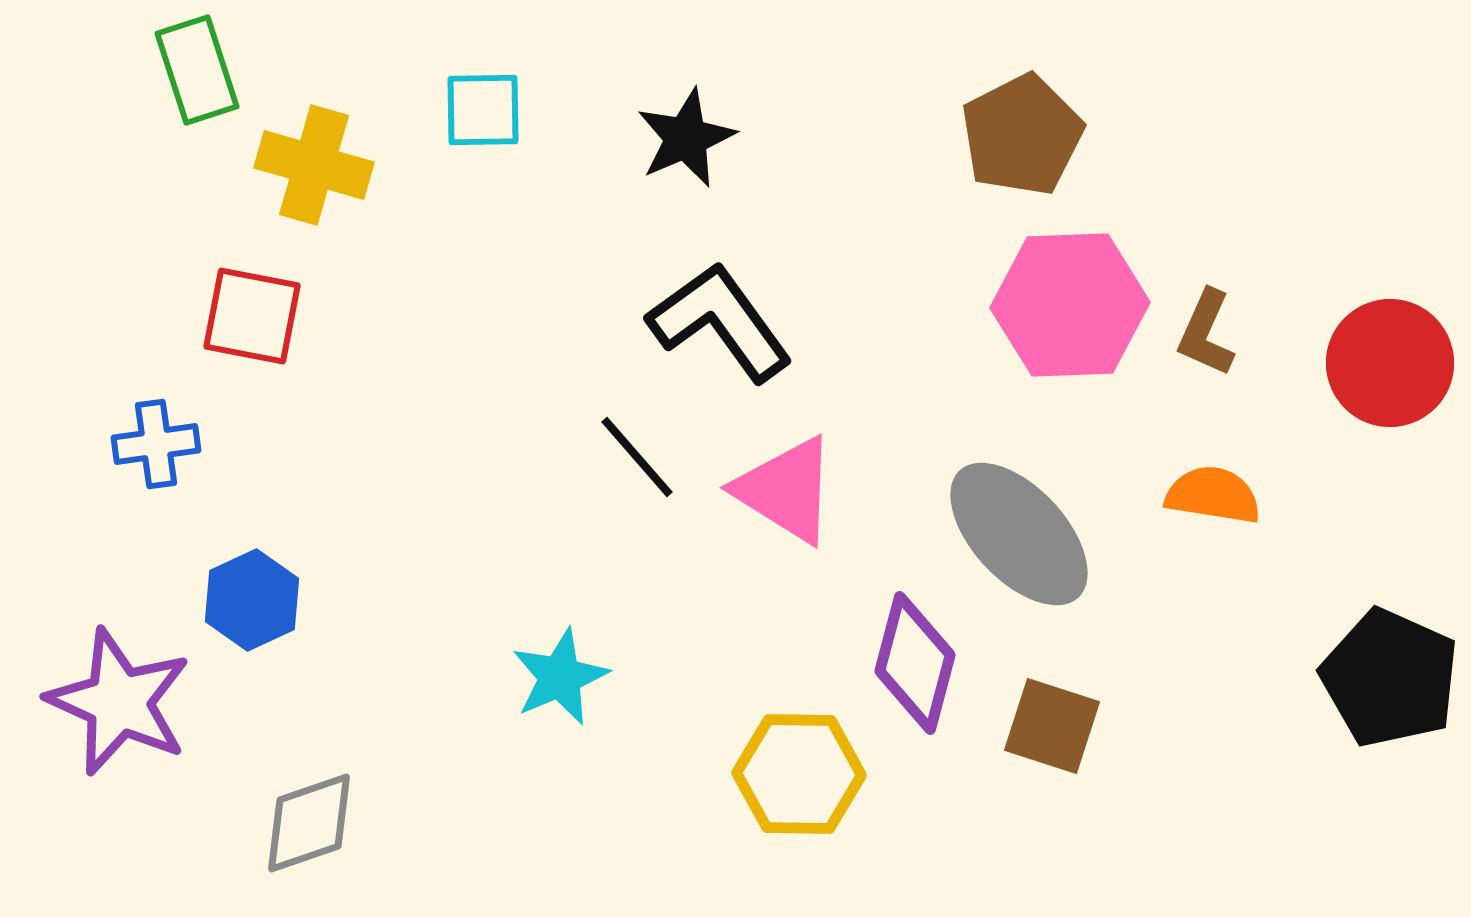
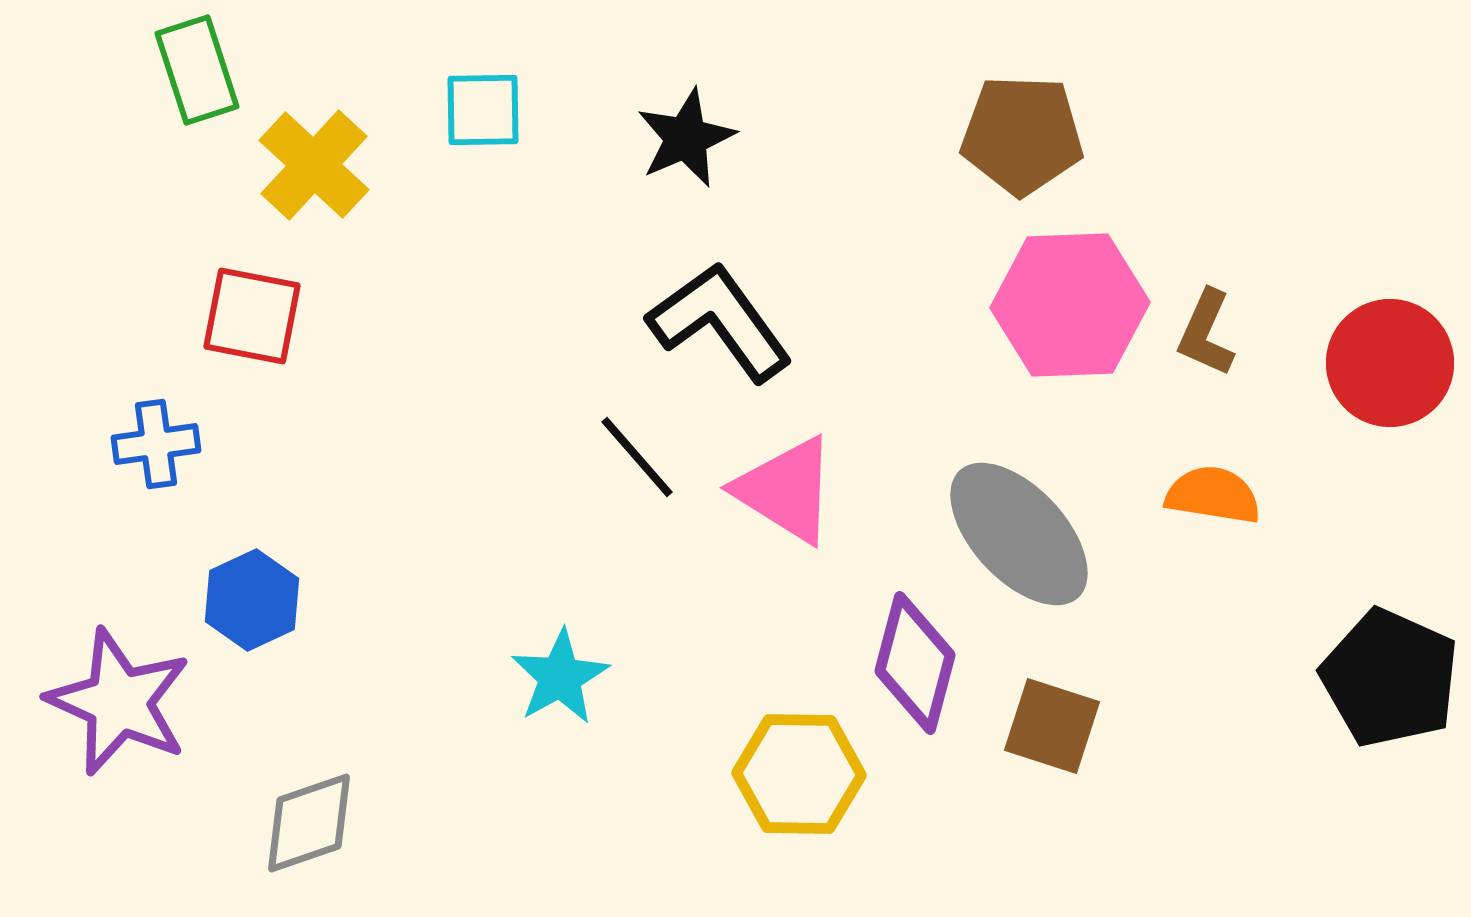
brown pentagon: rotated 29 degrees clockwise
yellow cross: rotated 27 degrees clockwise
cyan star: rotated 6 degrees counterclockwise
